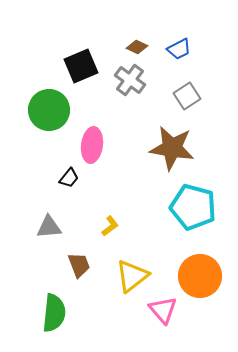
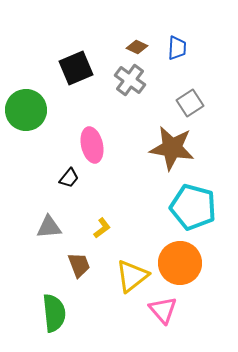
blue trapezoid: moved 2 px left, 1 px up; rotated 60 degrees counterclockwise
black square: moved 5 px left, 2 px down
gray square: moved 3 px right, 7 px down
green circle: moved 23 px left
pink ellipse: rotated 20 degrees counterclockwise
yellow L-shape: moved 8 px left, 2 px down
orange circle: moved 20 px left, 13 px up
green semicircle: rotated 12 degrees counterclockwise
